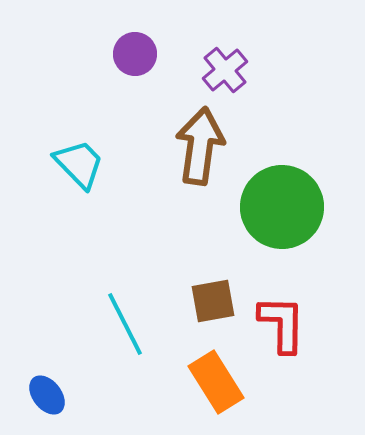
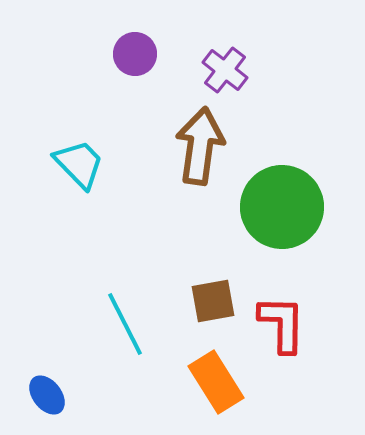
purple cross: rotated 12 degrees counterclockwise
